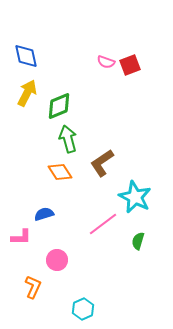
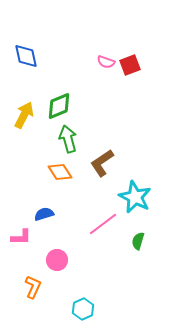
yellow arrow: moved 3 px left, 22 px down
